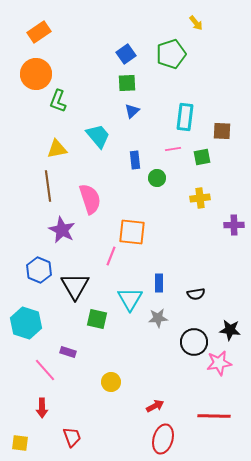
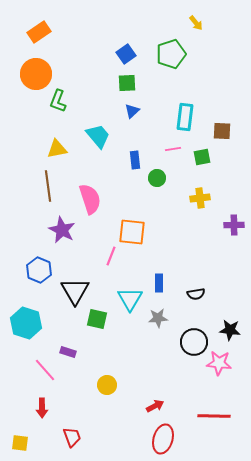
black triangle at (75, 286): moved 5 px down
pink star at (219, 363): rotated 15 degrees clockwise
yellow circle at (111, 382): moved 4 px left, 3 px down
